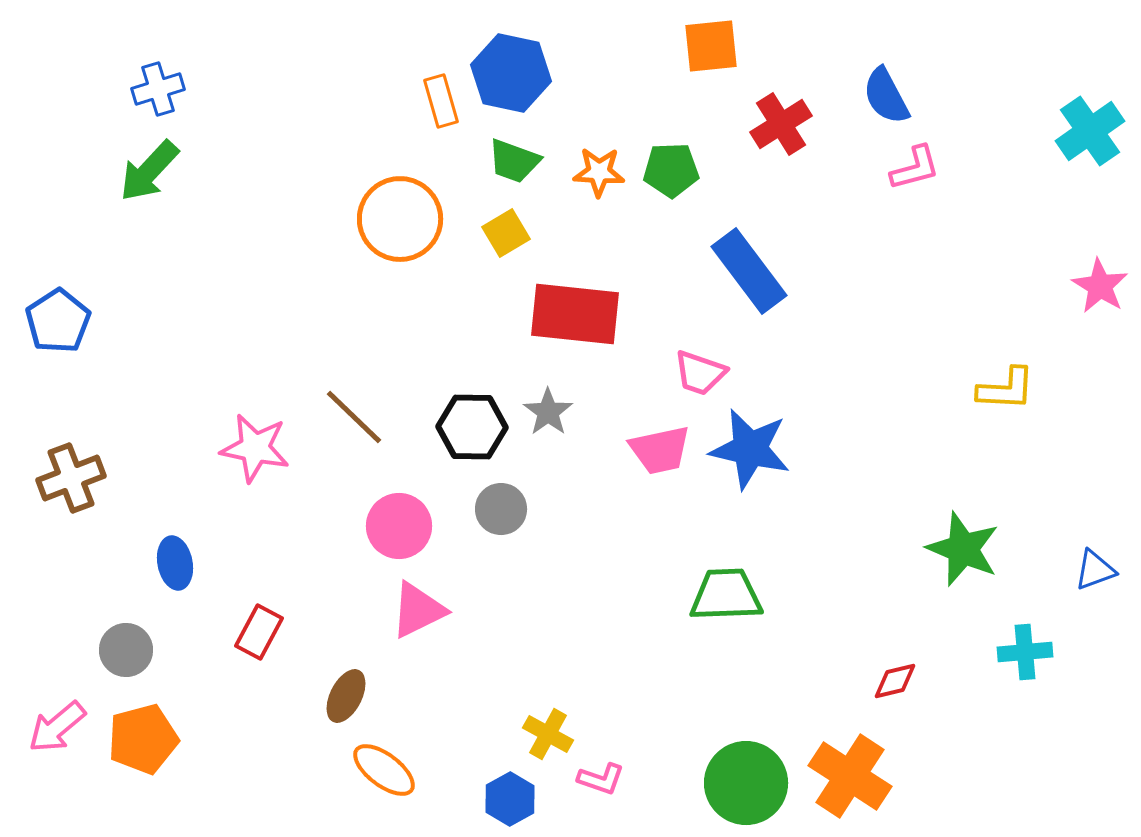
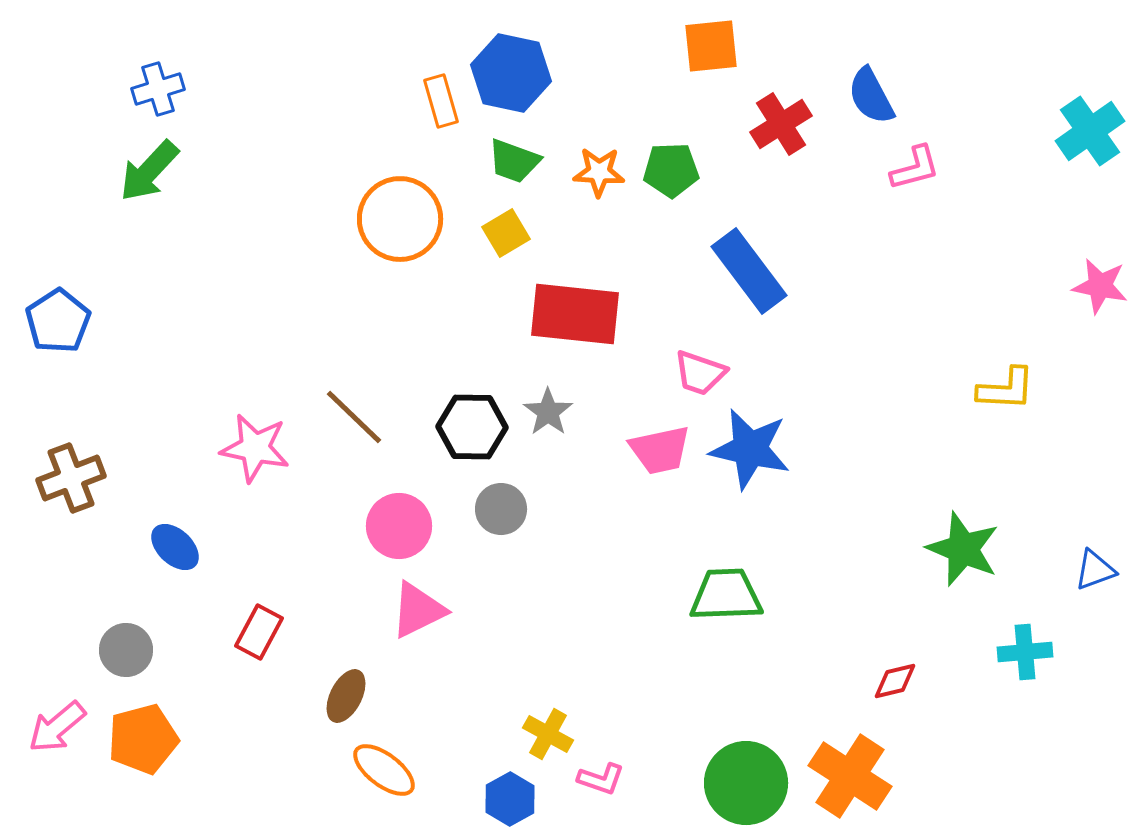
blue semicircle at (886, 96): moved 15 px left
pink star at (1100, 286): rotated 20 degrees counterclockwise
blue ellipse at (175, 563): moved 16 px up; rotated 36 degrees counterclockwise
